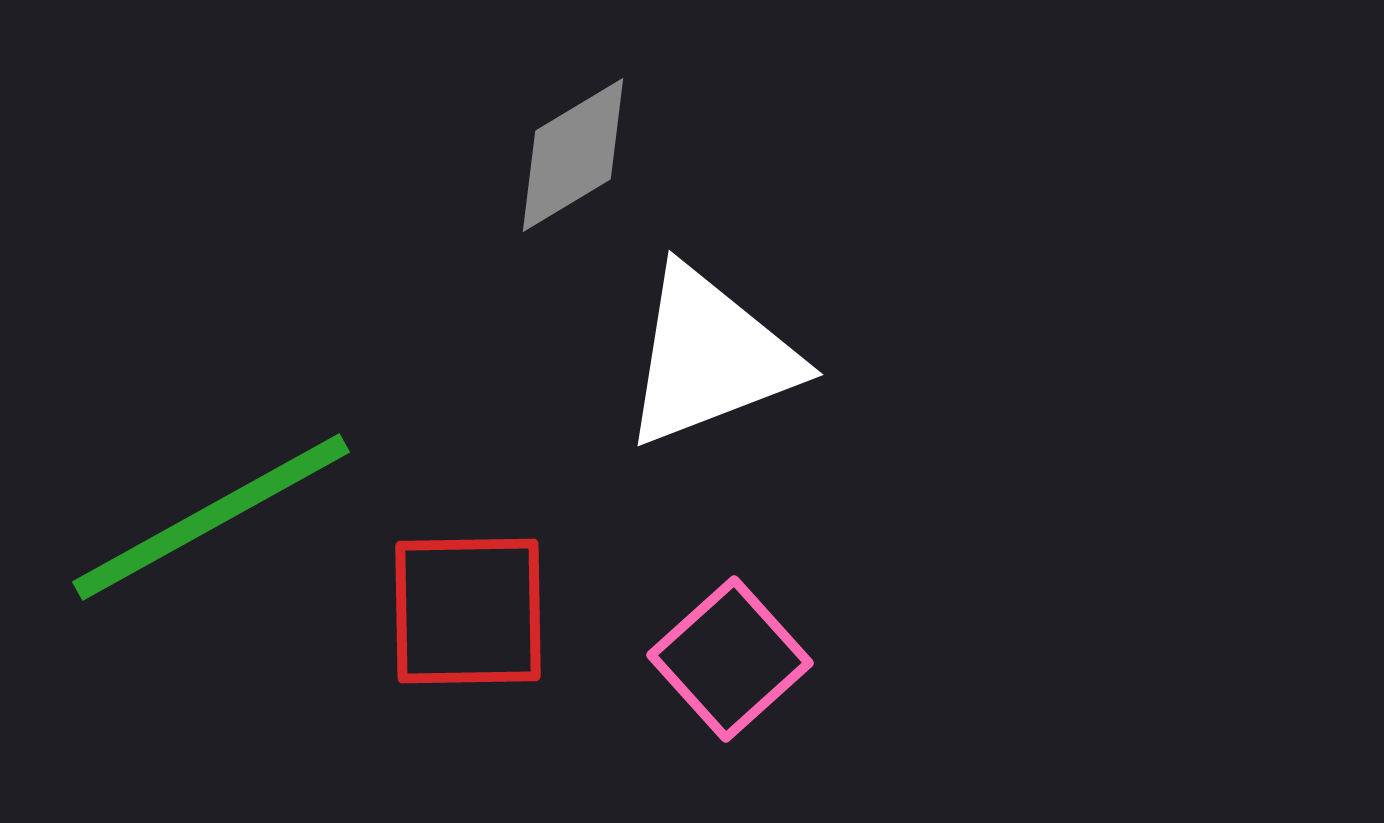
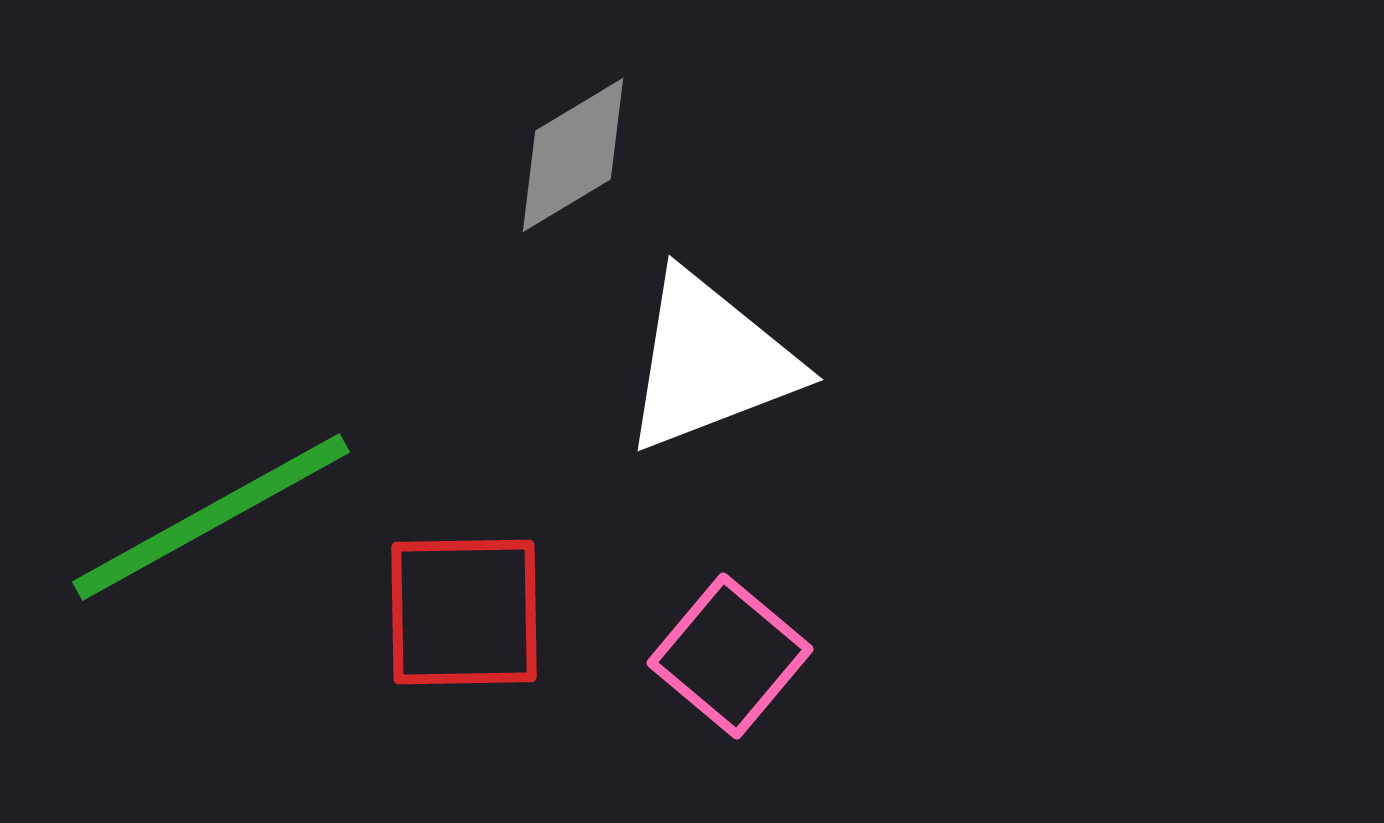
white triangle: moved 5 px down
red square: moved 4 px left, 1 px down
pink square: moved 3 px up; rotated 8 degrees counterclockwise
